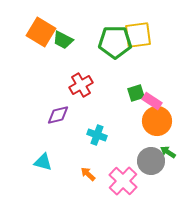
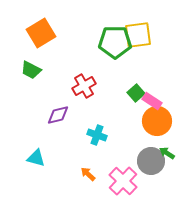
orange square: moved 1 px down; rotated 28 degrees clockwise
green trapezoid: moved 32 px left, 30 px down
red cross: moved 3 px right, 1 px down
green square: rotated 24 degrees counterclockwise
green arrow: moved 1 px left, 1 px down
cyan triangle: moved 7 px left, 4 px up
